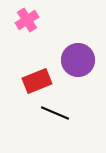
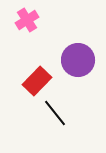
red rectangle: rotated 24 degrees counterclockwise
black line: rotated 28 degrees clockwise
